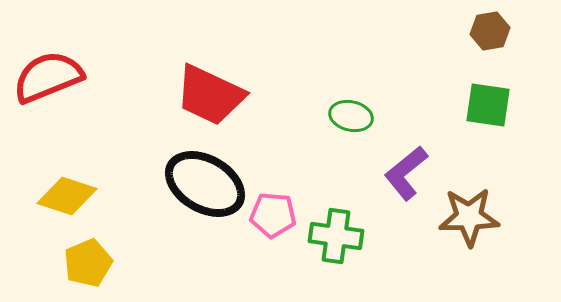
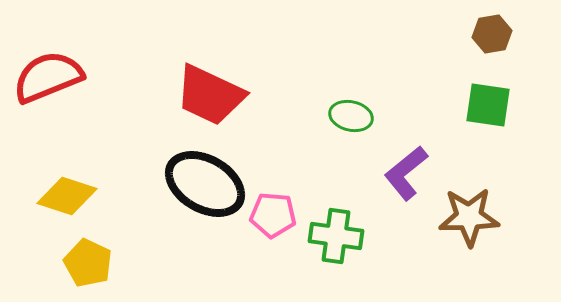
brown hexagon: moved 2 px right, 3 px down
yellow pentagon: rotated 24 degrees counterclockwise
